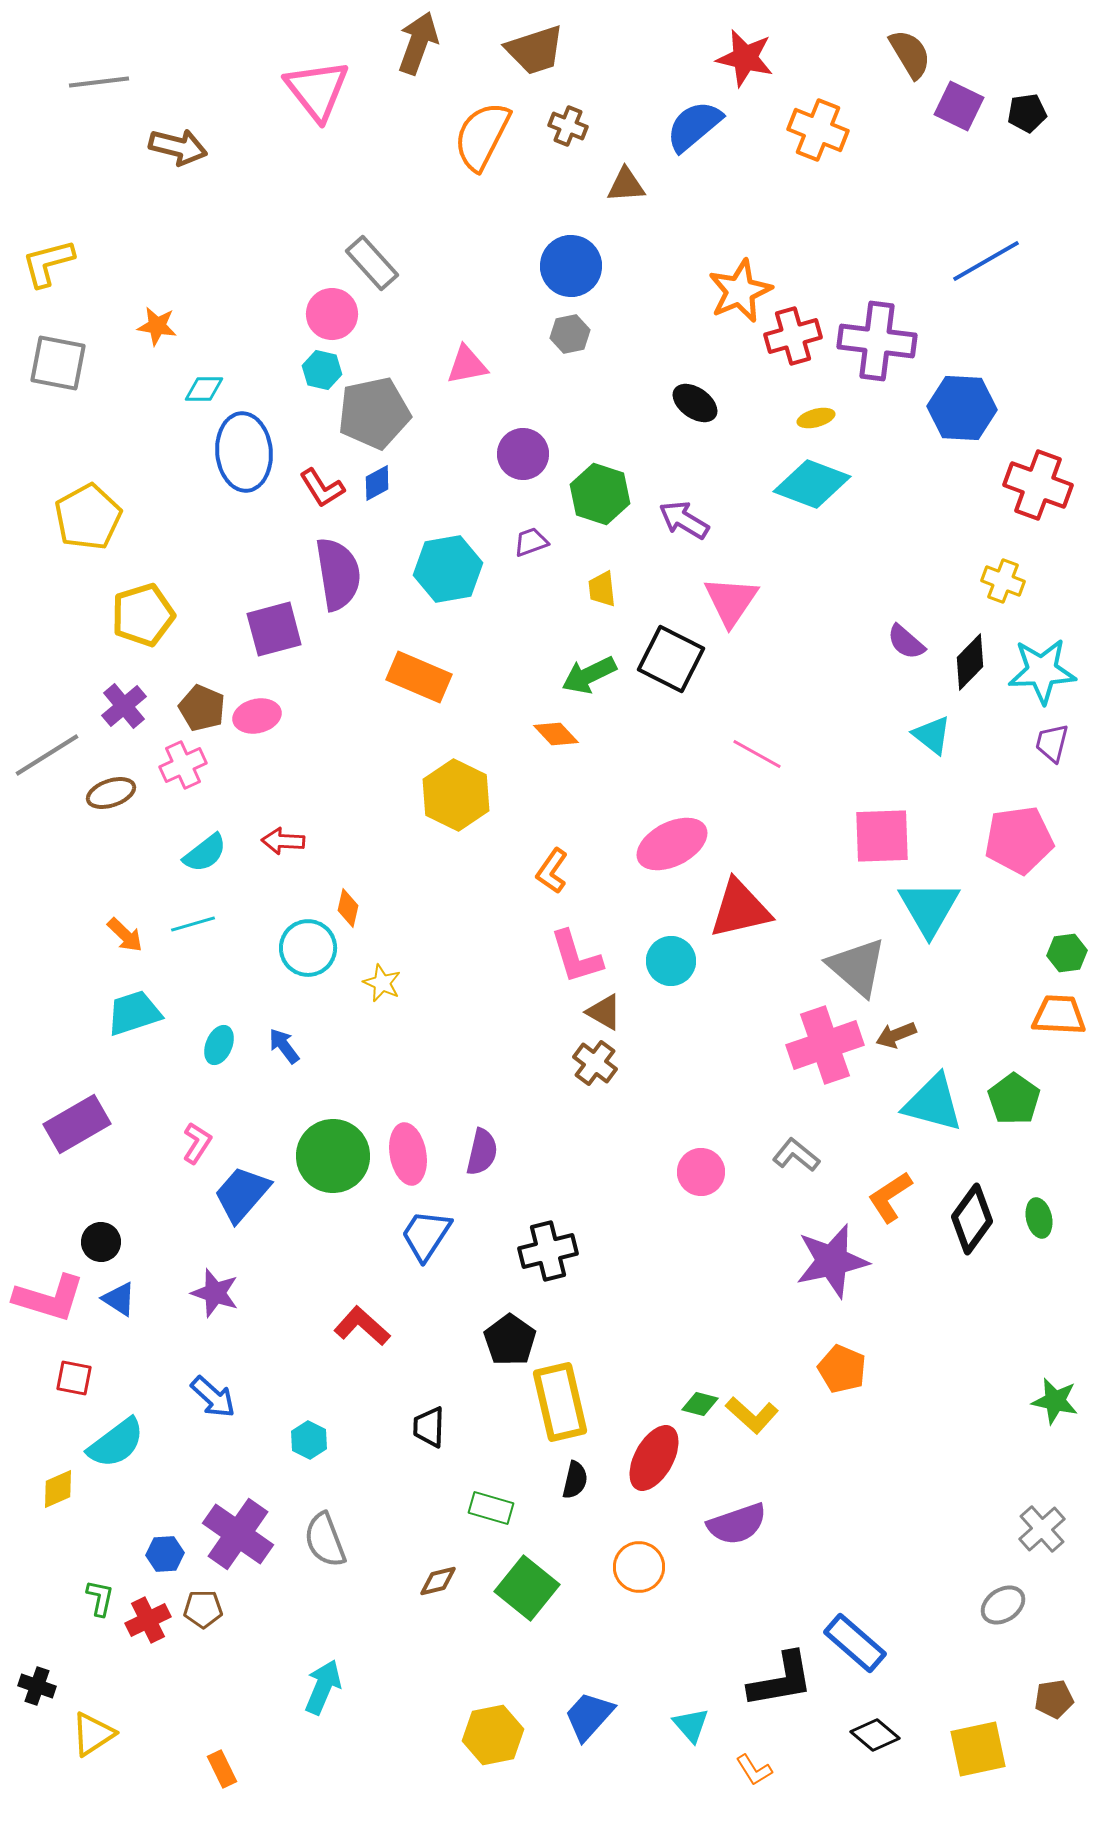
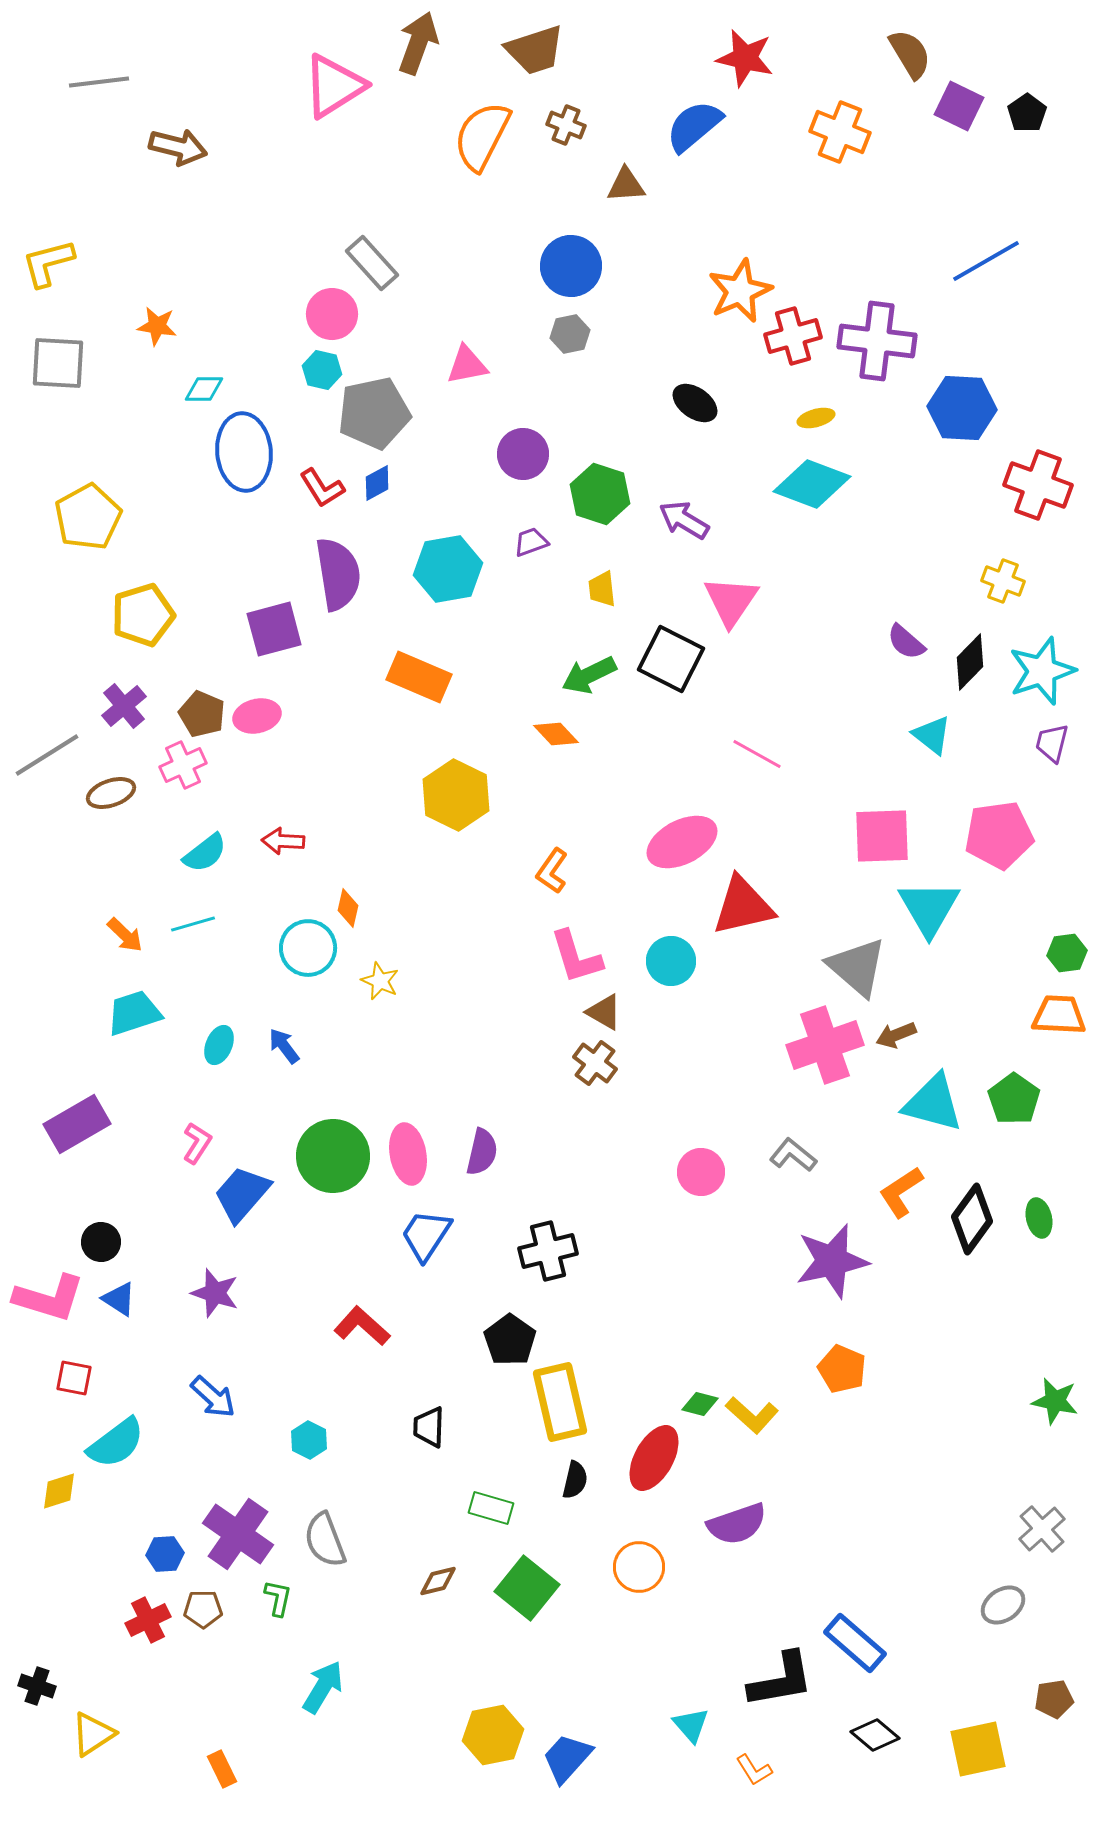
pink triangle at (317, 90): moved 17 px right, 4 px up; rotated 36 degrees clockwise
black pentagon at (1027, 113): rotated 27 degrees counterclockwise
brown cross at (568, 126): moved 2 px left, 1 px up
orange cross at (818, 130): moved 22 px right, 2 px down
gray square at (58, 363): rotated 8 degrees counterclockwise
cyan star at (1042, 671): rotated 16 degrees counterclockwise
brown pentagon at (202, 708): moved 6 px down
pink pentagon at (1019, 840): moved 20 px left, 5 px up
pink ellipse at (672, 844): moved 10 px right, 2 px up
red triangle at (740, 909): moved 3 px right, 3 px up
yellow star at (382, 983): moved 2 px left, 2 px up
gray L-shape at (796, 1155): moved 3 px left
orange L-shape at (890, 1197): moved 11 px right, 5 px up
yellow diamond at (58, 1489): moved 1 px right, 2 px down; rotated 6 degrees clockwise
green L-shape at (100, 1598): moved 178 px right
cyan arrow at (323, 1687): rotated 8 degrees clockwise
blue trapezoid at (589, 1716): moved 22 px left, 42 px down
